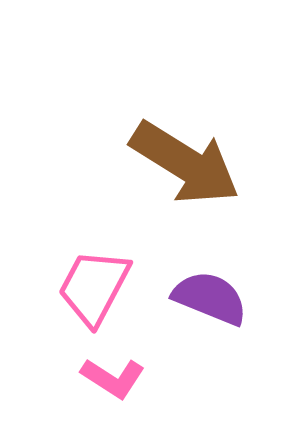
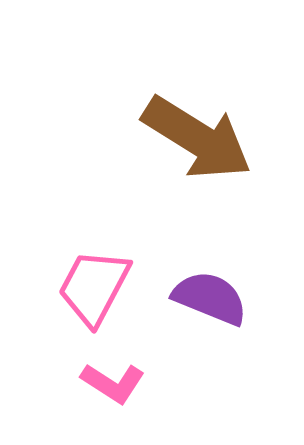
brown arrow: moved 12 px right, 25 px up
pink L-shape: moved 5 px down
